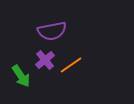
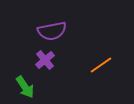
orange line: moved 30 px right
green arrow: moved 4 px right, 11 px down
